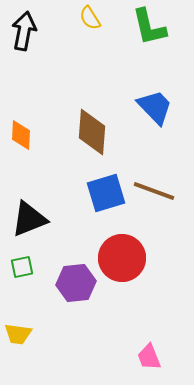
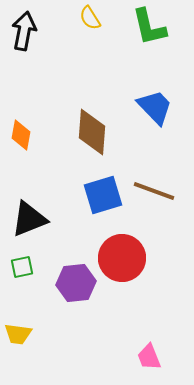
orange diamond: rotated 8 degrees clockwise
blue square: moved 3 px left, 2 px down
